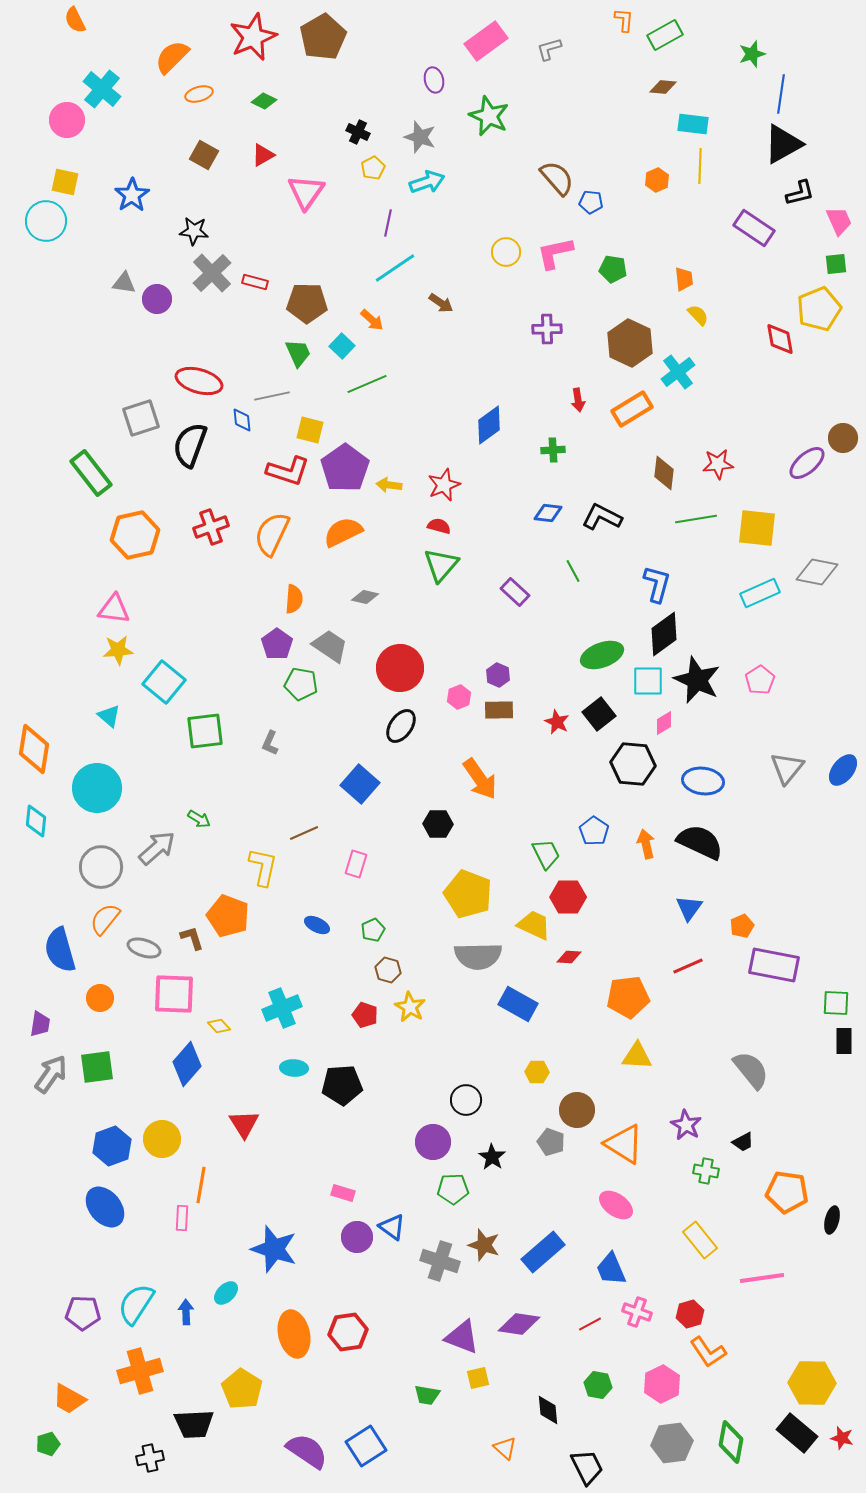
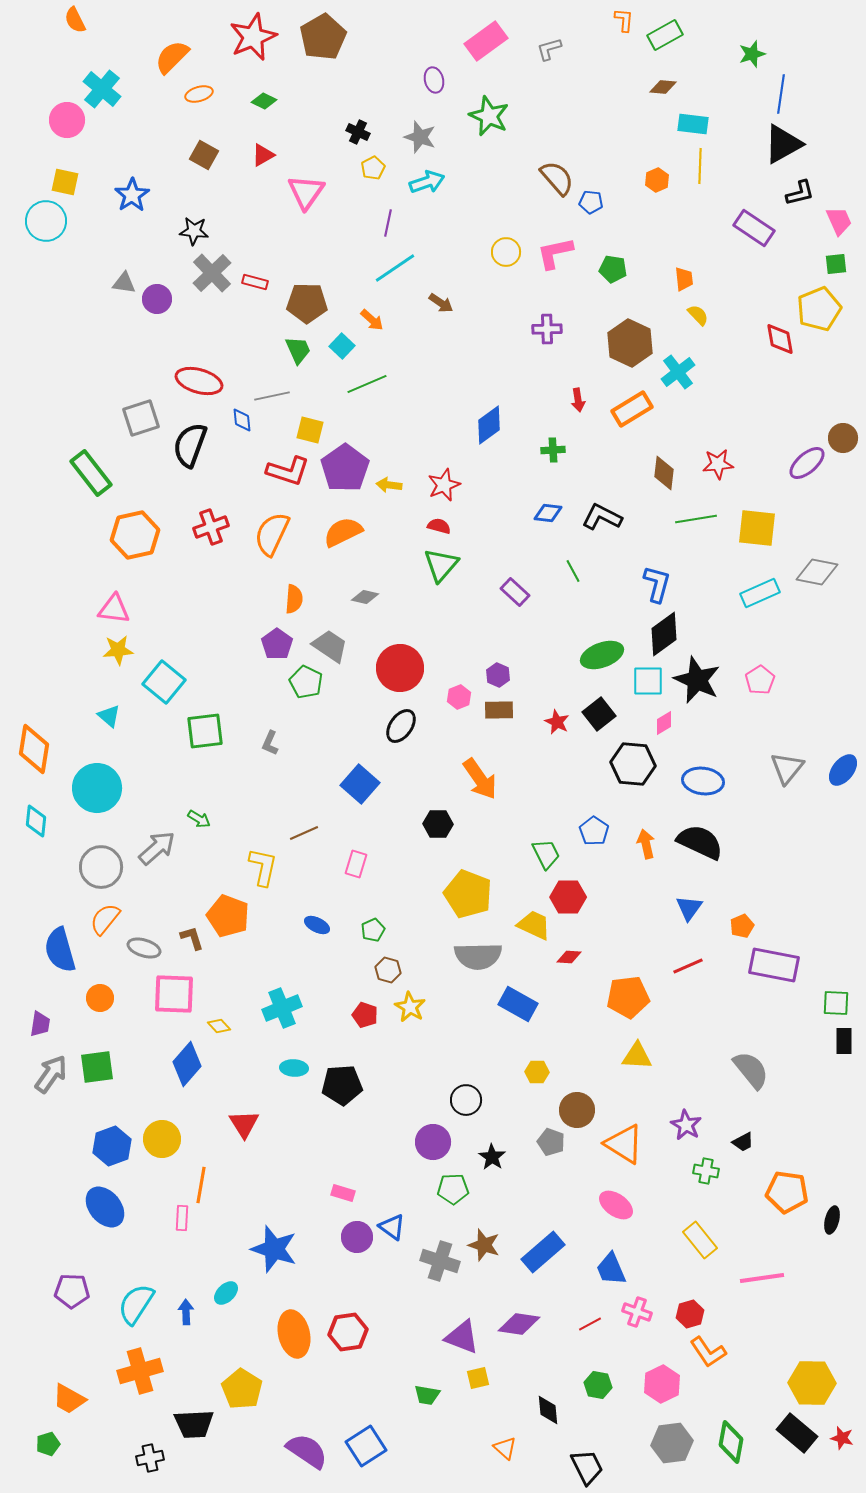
green trapezoid at (298, 353): moved 3 px up
green pentagon at (301, 684): moved 5 px right, 2 px up; rotated 16 degrees clockwise
purple pentagon at (83, 1313): moved 11 px left, 22 px up
